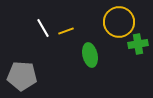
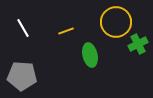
yellow circle: moved 3 px left
white line: moved 20 px left
green cross: rotated 18 degrees counterclockwise
